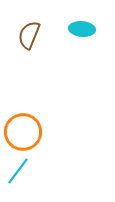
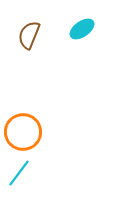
cyan ellipse: rotated 40 degrees counterclockwise
cyan line: moved 1 px right, 2 px down
